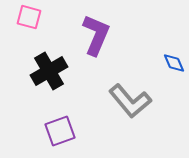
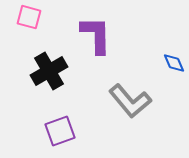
purple L-shape: rotated 24 degrees counterclockwise
